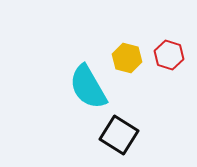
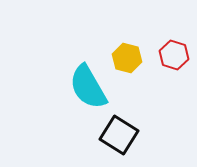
red hexagon: moved 5 px right
